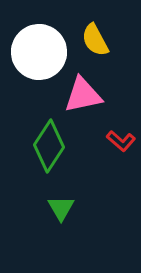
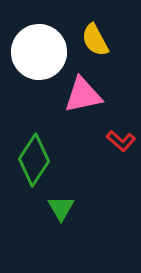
green diamond: moved 15 px left, 14 px down
